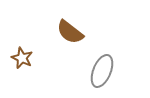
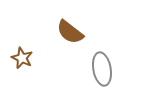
gray ellipse: moved 2 px up; rotated 32 degrees counterclockwise
